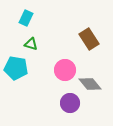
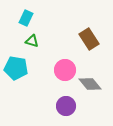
green triangle: moved 1 px right, 3 px up
purple circle: moved 4 px left, 3 px down
